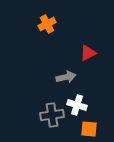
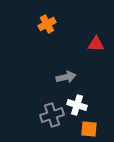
red triangle: moved 8 px right, 9 px up; rotated 30 degrees clockwise
gray cross: rotated 10 degrees counterclockwise
